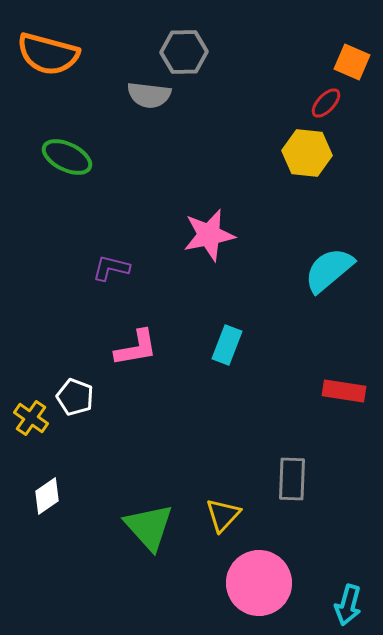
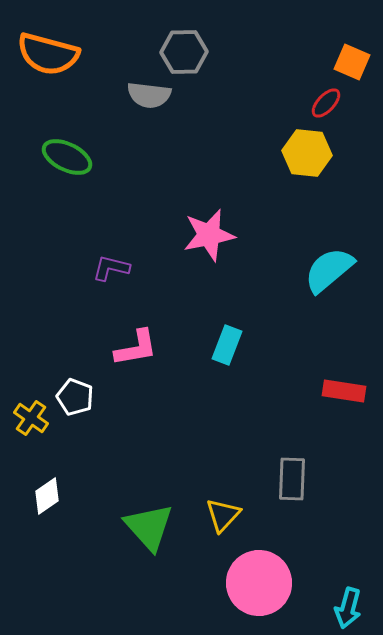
cyan arrow: moved 3 px down
